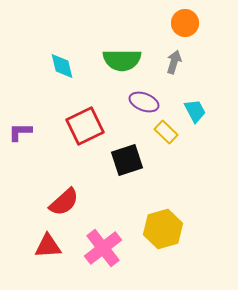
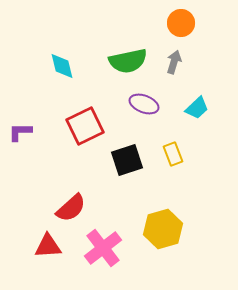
orange circle: moved 4 px left
green semicircle: moved 6 px right, 1 px down; rotated 12 degrees counterclockwise
purple ellipse: moved 2 px down
cyan trapezoid: moved 2 px right, 3 px up; rotated 75 degrees clockwise
yellow rectangle: moved 7 px right, 22 px down; rotated 25 degrees clockwise
red semicircle: moved 7 px right, 6 px down
